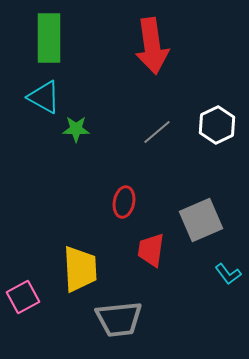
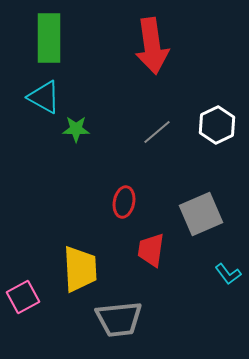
gray square: moved 6 px up
